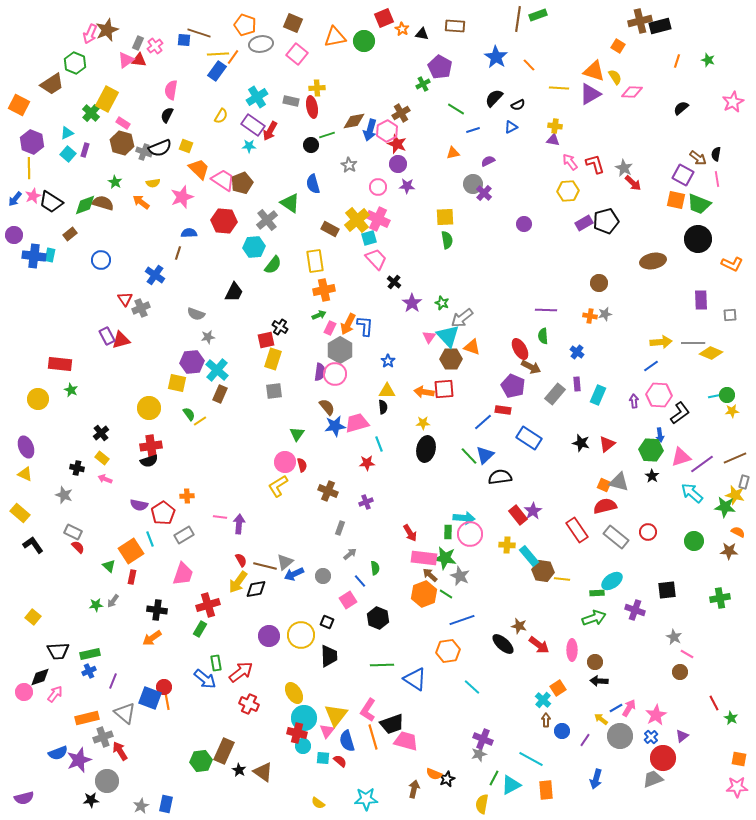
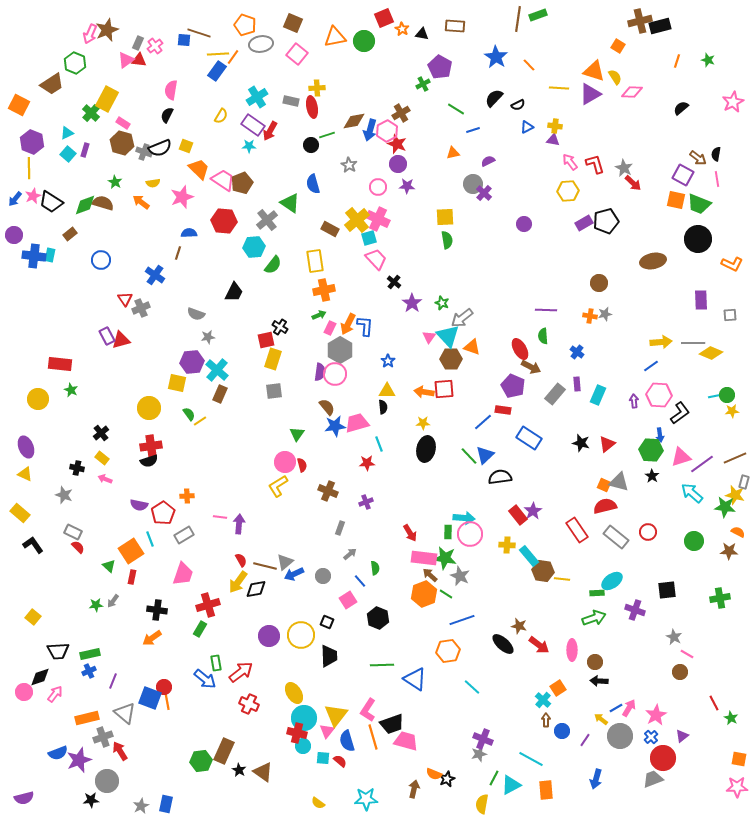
blue triangle at (511, 127): moved 16 px right
